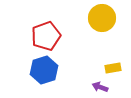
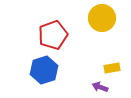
red pentagon: moved 7 px right, 1 px up
yellow rectangle: moved 1 px left
